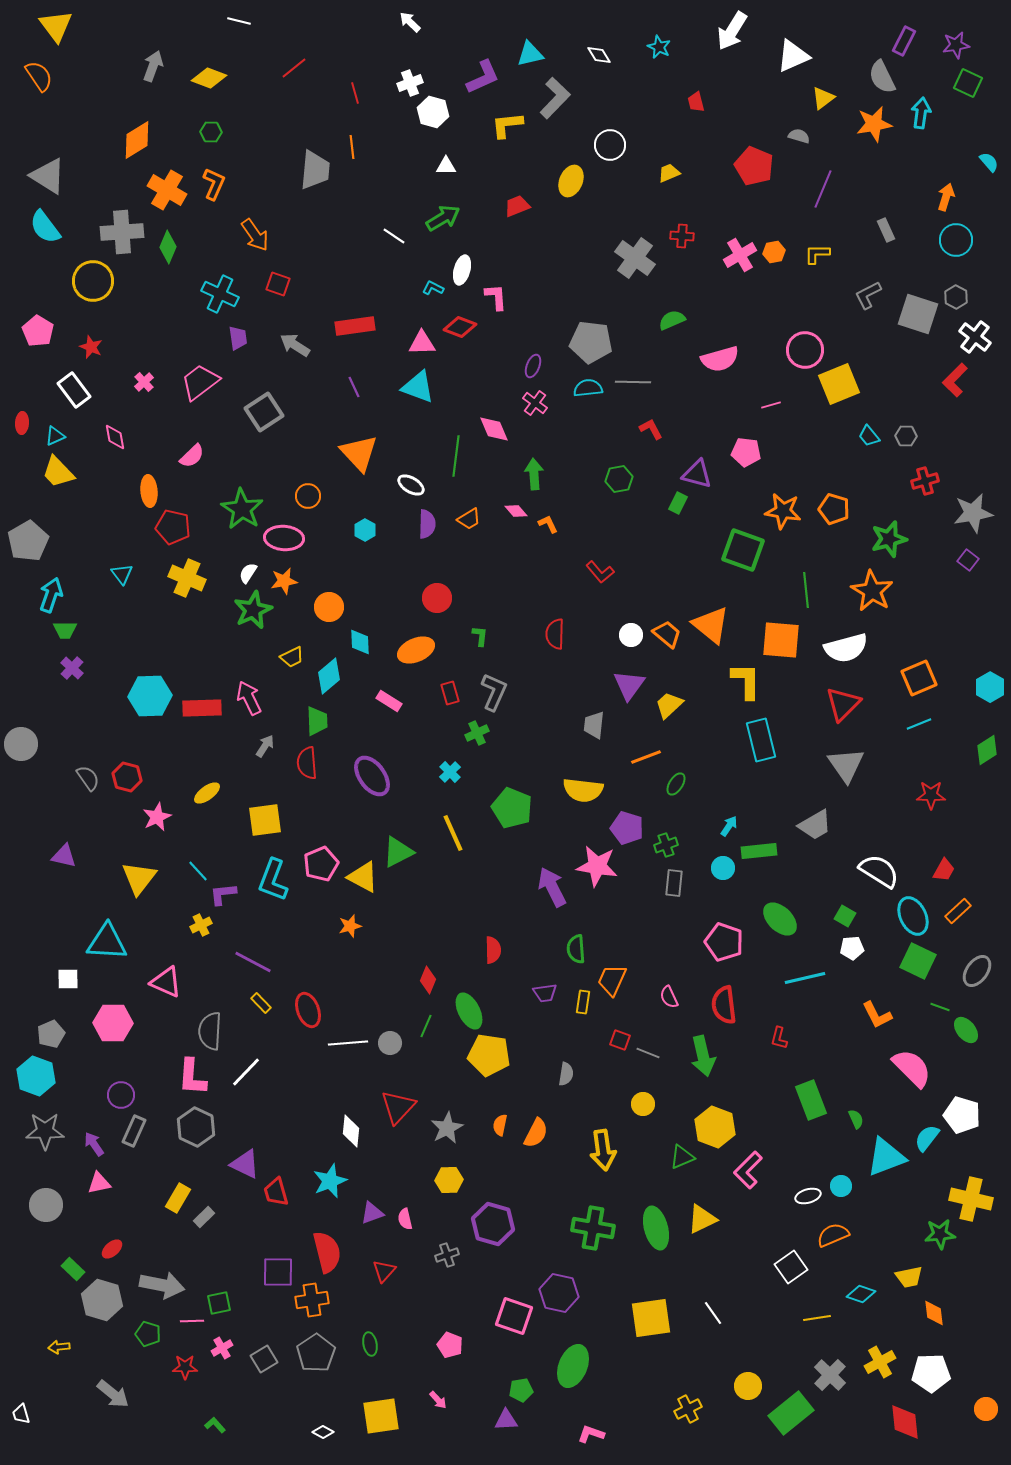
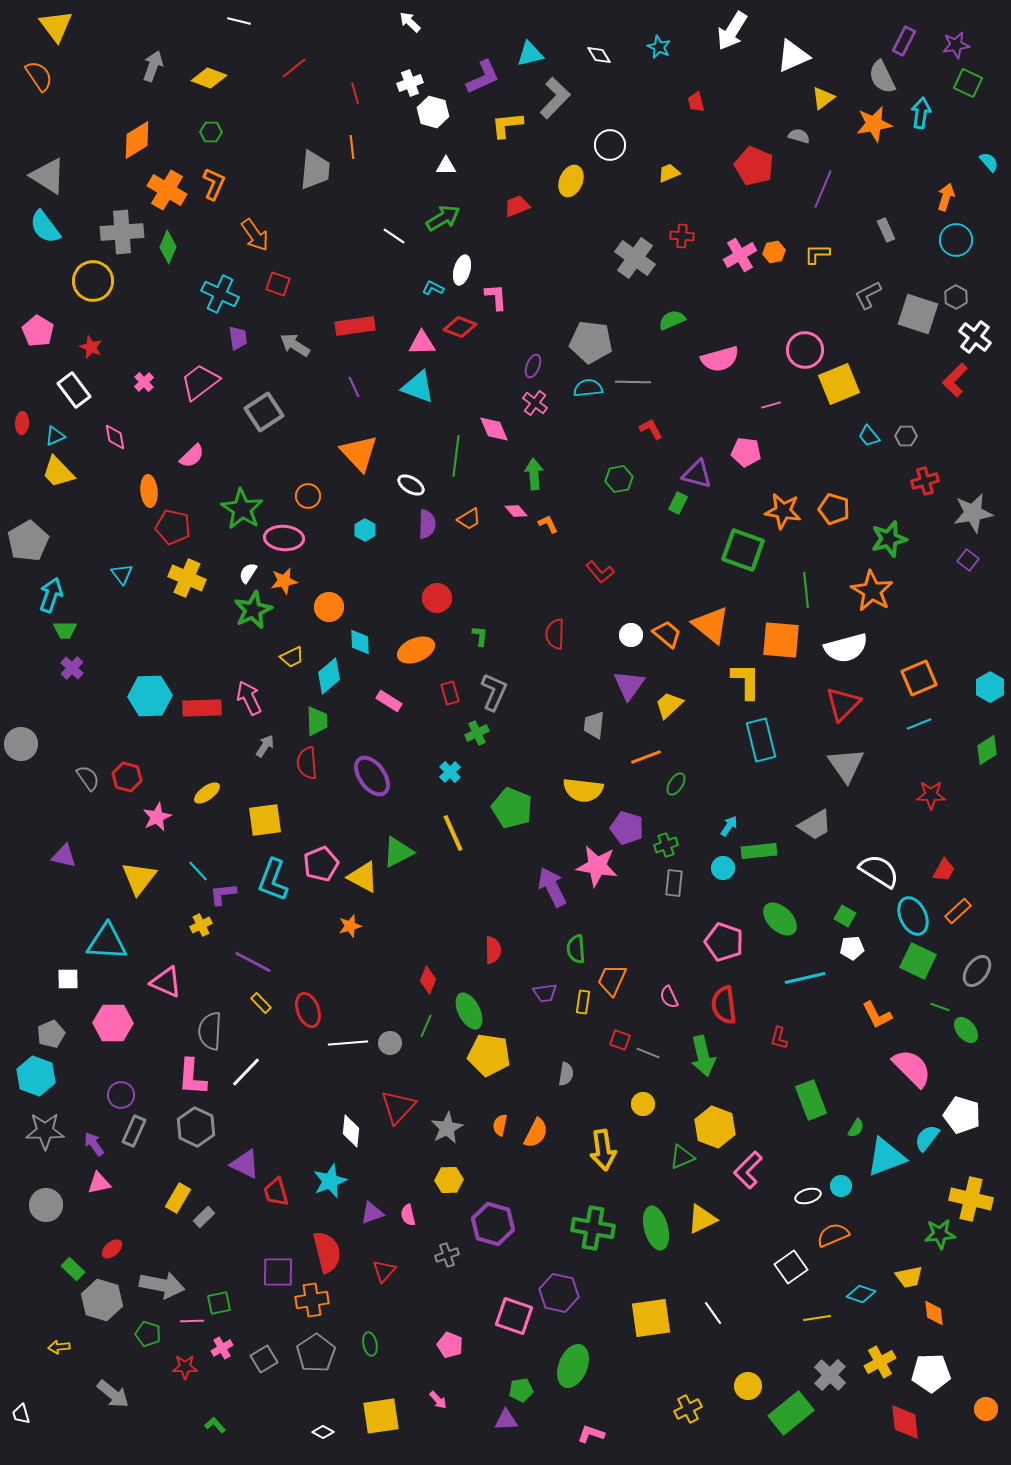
green semicircle at (856, 1119): moved 9 px down; rotated 54 degrees clockwise
pink semicircle at (405, 1219): moved 3 px right, 4 px up
